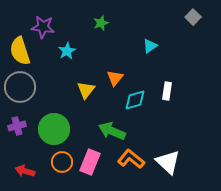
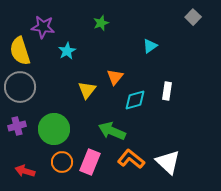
orange triangle: moved 1 px up
yellow triangle: moved 1 px right
